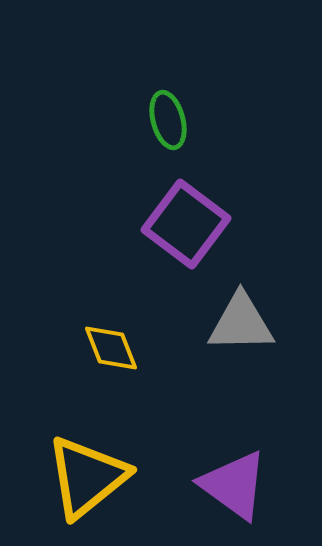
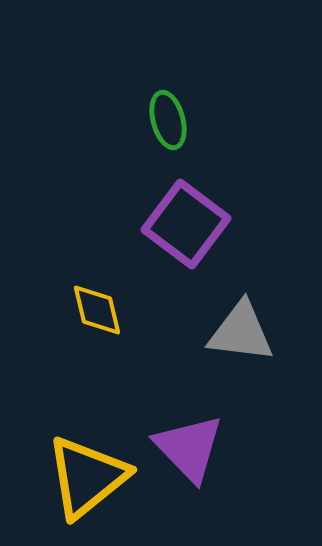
gray triangle: moved 9 px down; rotated 8 degrees clockwise
yellow diamond: moved 14 px left, 38 px up; rotated 8 degrees clockwise
purple triangle: moved 45 px left, 37 px up; rotated 10 degrees clockwise
